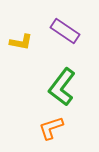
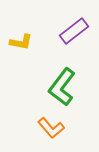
purple rectangle: moved 9 px right; rotated 72 degrees counterclockwise
orange L-shape: rotated 112 degrees counterclockwise
